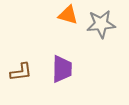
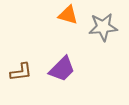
gray star: moved 2 px right, 3 px down
purple trapezoid: rotated 44 degrees clockwise
